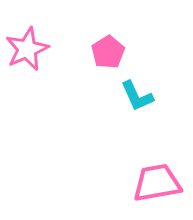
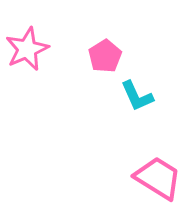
pink pentagon: moved 3 px left, 4 px down
pink trapezoid: moved 1 px right, 5 px up; rotated 42 degrees clockwise
